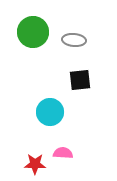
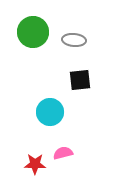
pink semicircle: rotated 18 degrees counterclockwise
